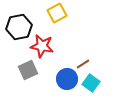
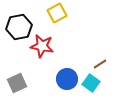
brown line: moved 17 px right
gray square: moved 11 px left, 13 px down
